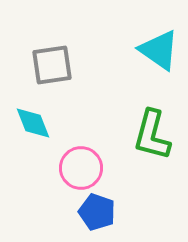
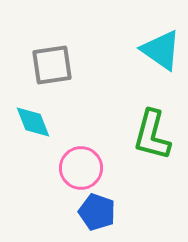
cyan triangle: moved 2 px right
cyan diamond: moved 1 px up
